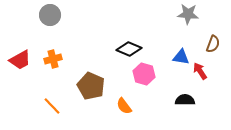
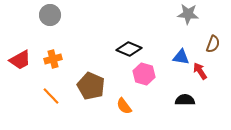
orange line: moved 1 px left, 10 px up
